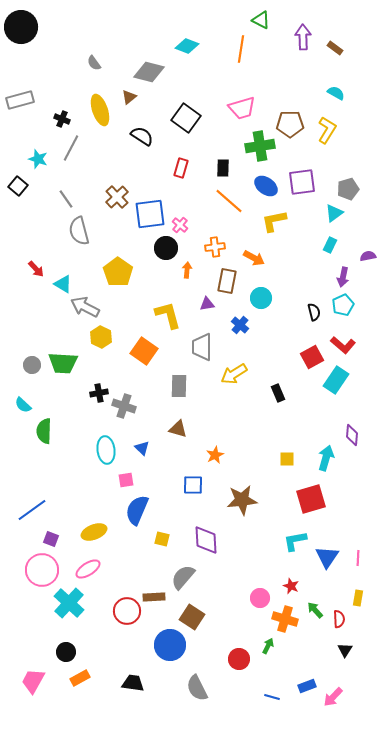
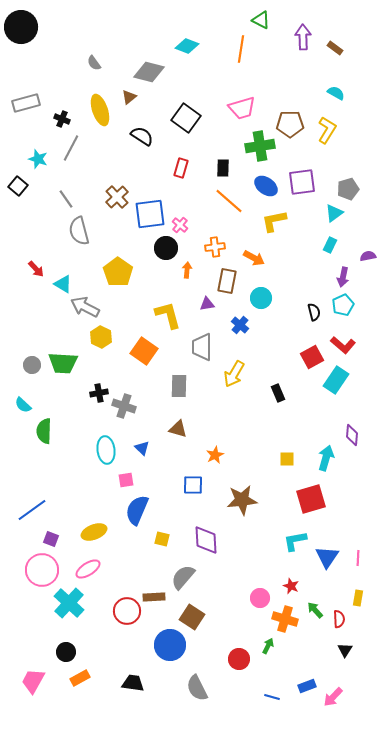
gray rectangle at (20, 100): moved 6 px right, 3 px down
yellow arrow at (234, 374): rotated 28 degrees counterclockwise
